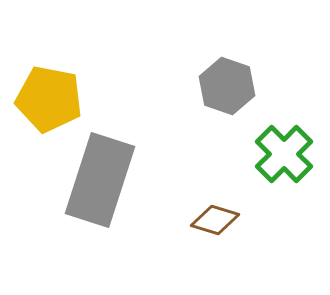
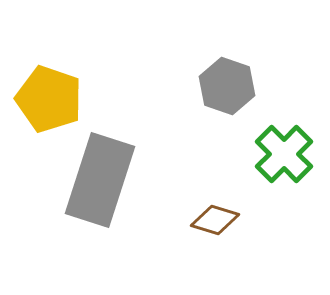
yellow pentagon: rotated 8 degrees clockwise
